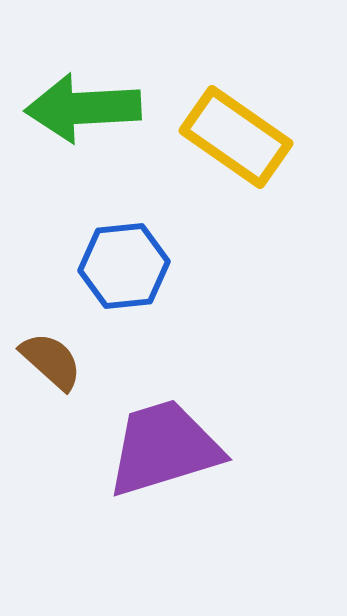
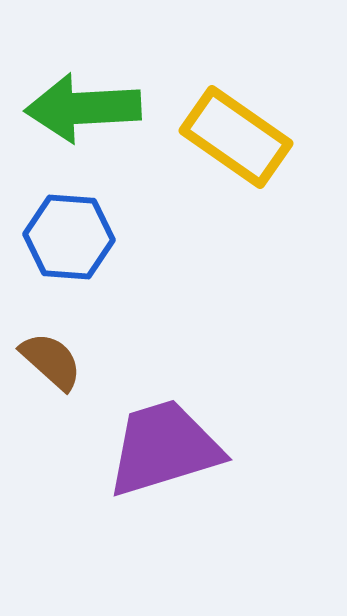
blue hexagon: moved 55 px left, 29 px up; rotated 10 degrees clockwise
